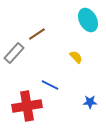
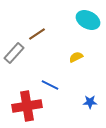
cyan ellipse: rotated 35 degrees counterclockwise
yellow semicircle: rotated 72 degrees counterclockwise
